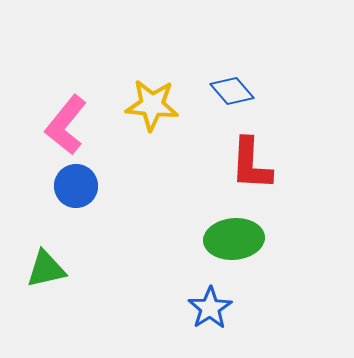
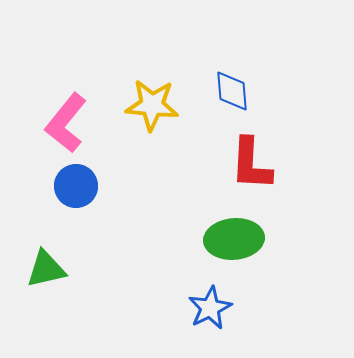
blue diamond: rotated 36 degrees clockwise
pink L-shape: moved 2 px up
blue star: rotated 6 degrees clockwise
